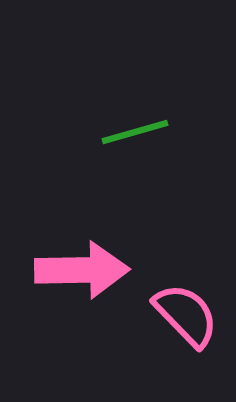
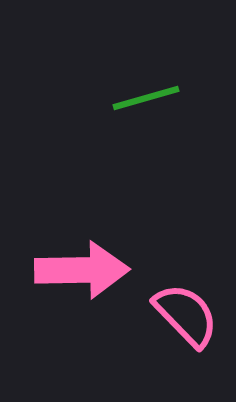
green line: moved 11 px right, 34 px up
